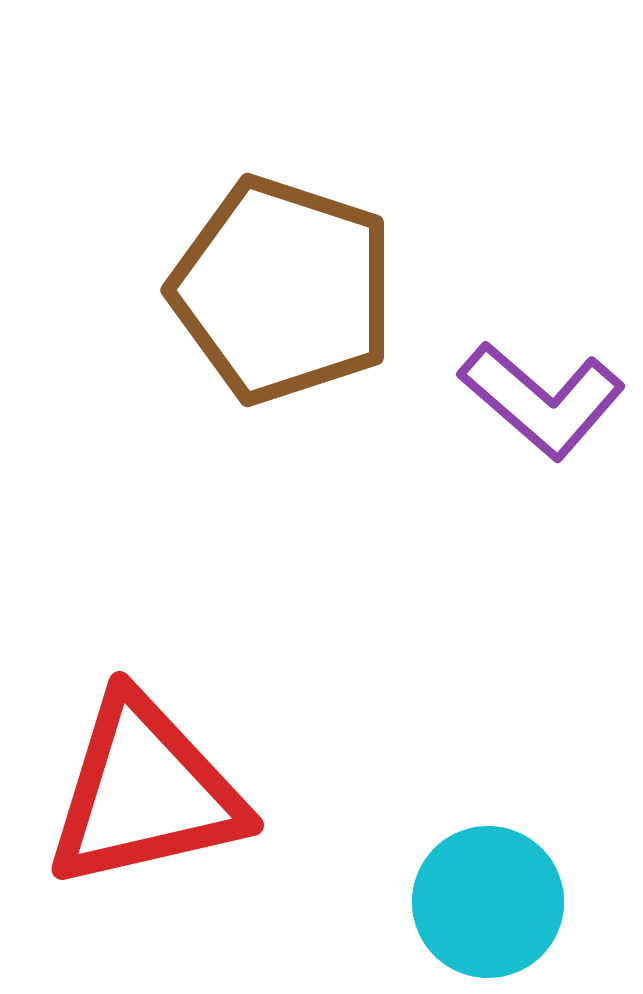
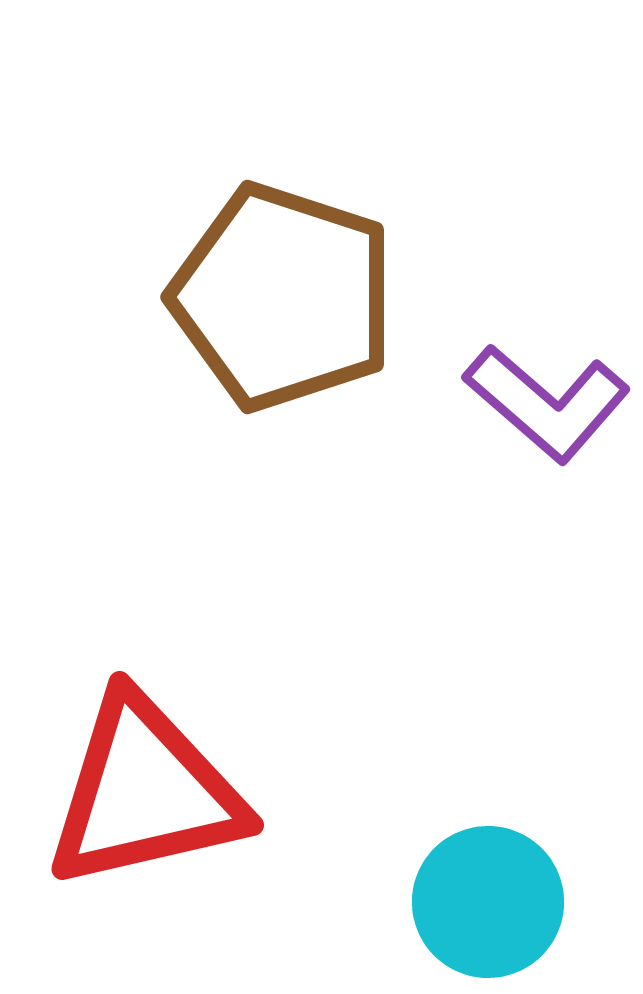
brown pentagon: moved 7 px down
purple L-shape: moved 5 px right, 3 px down
